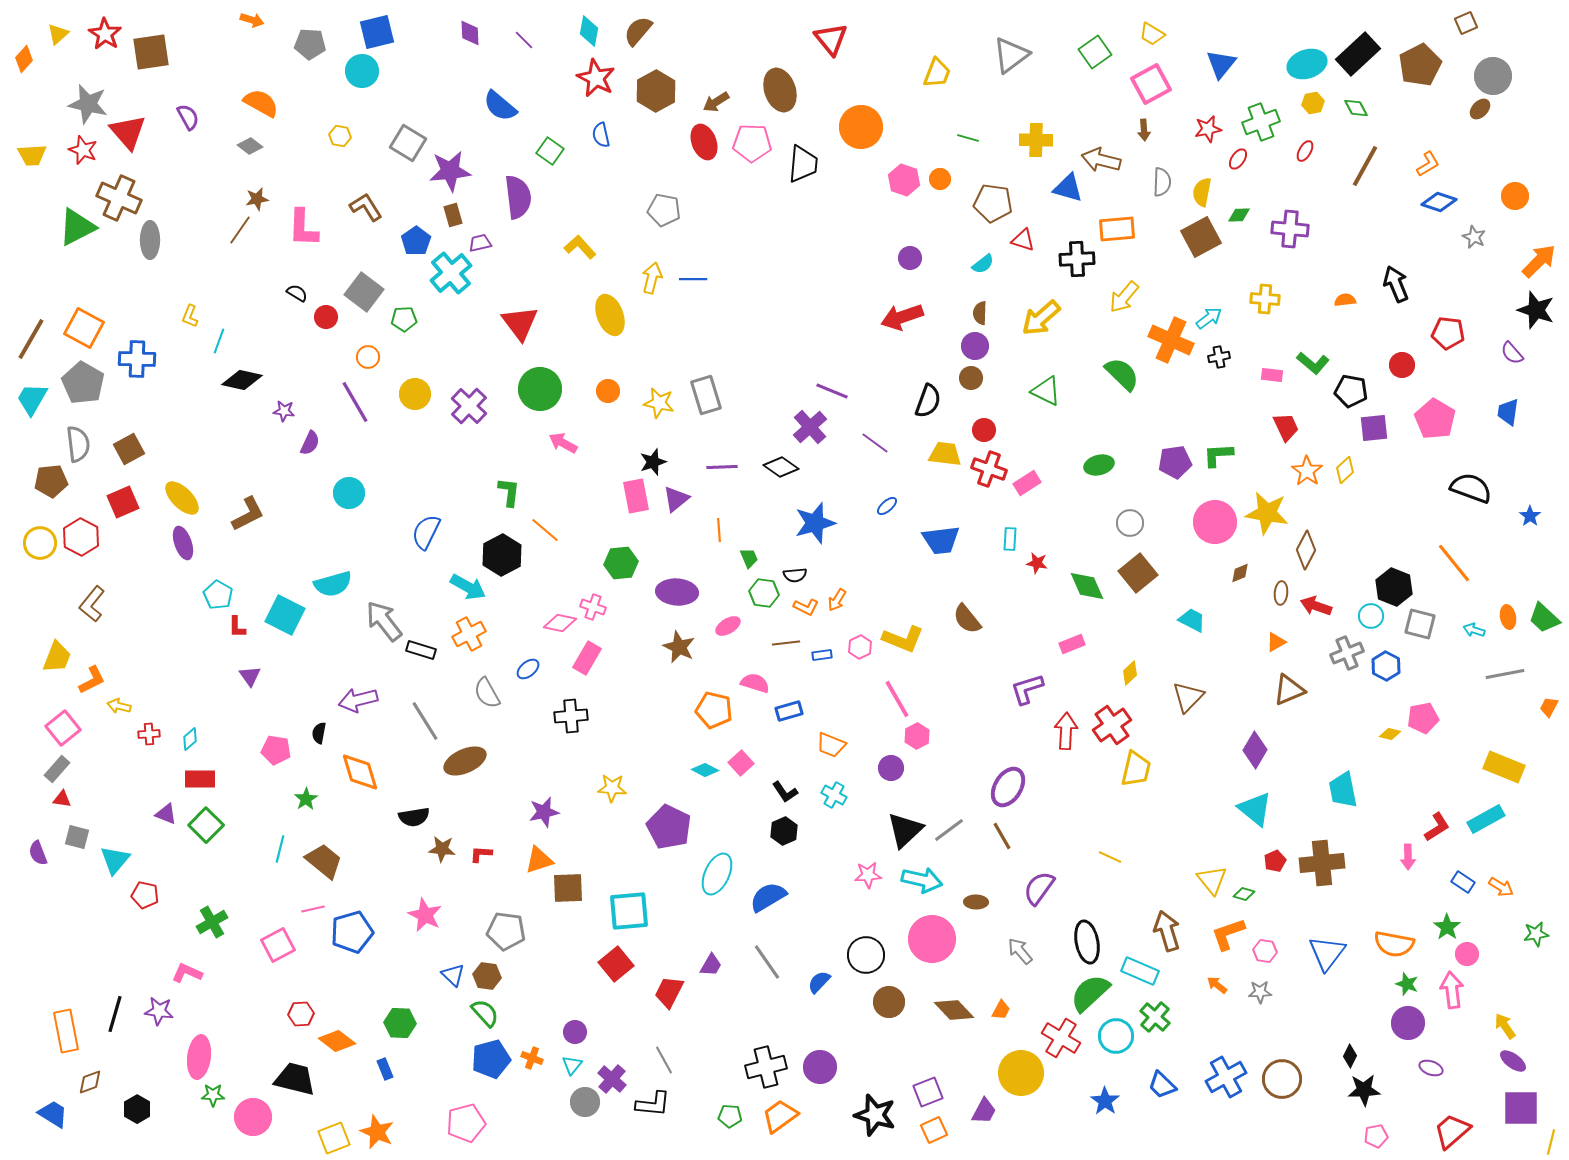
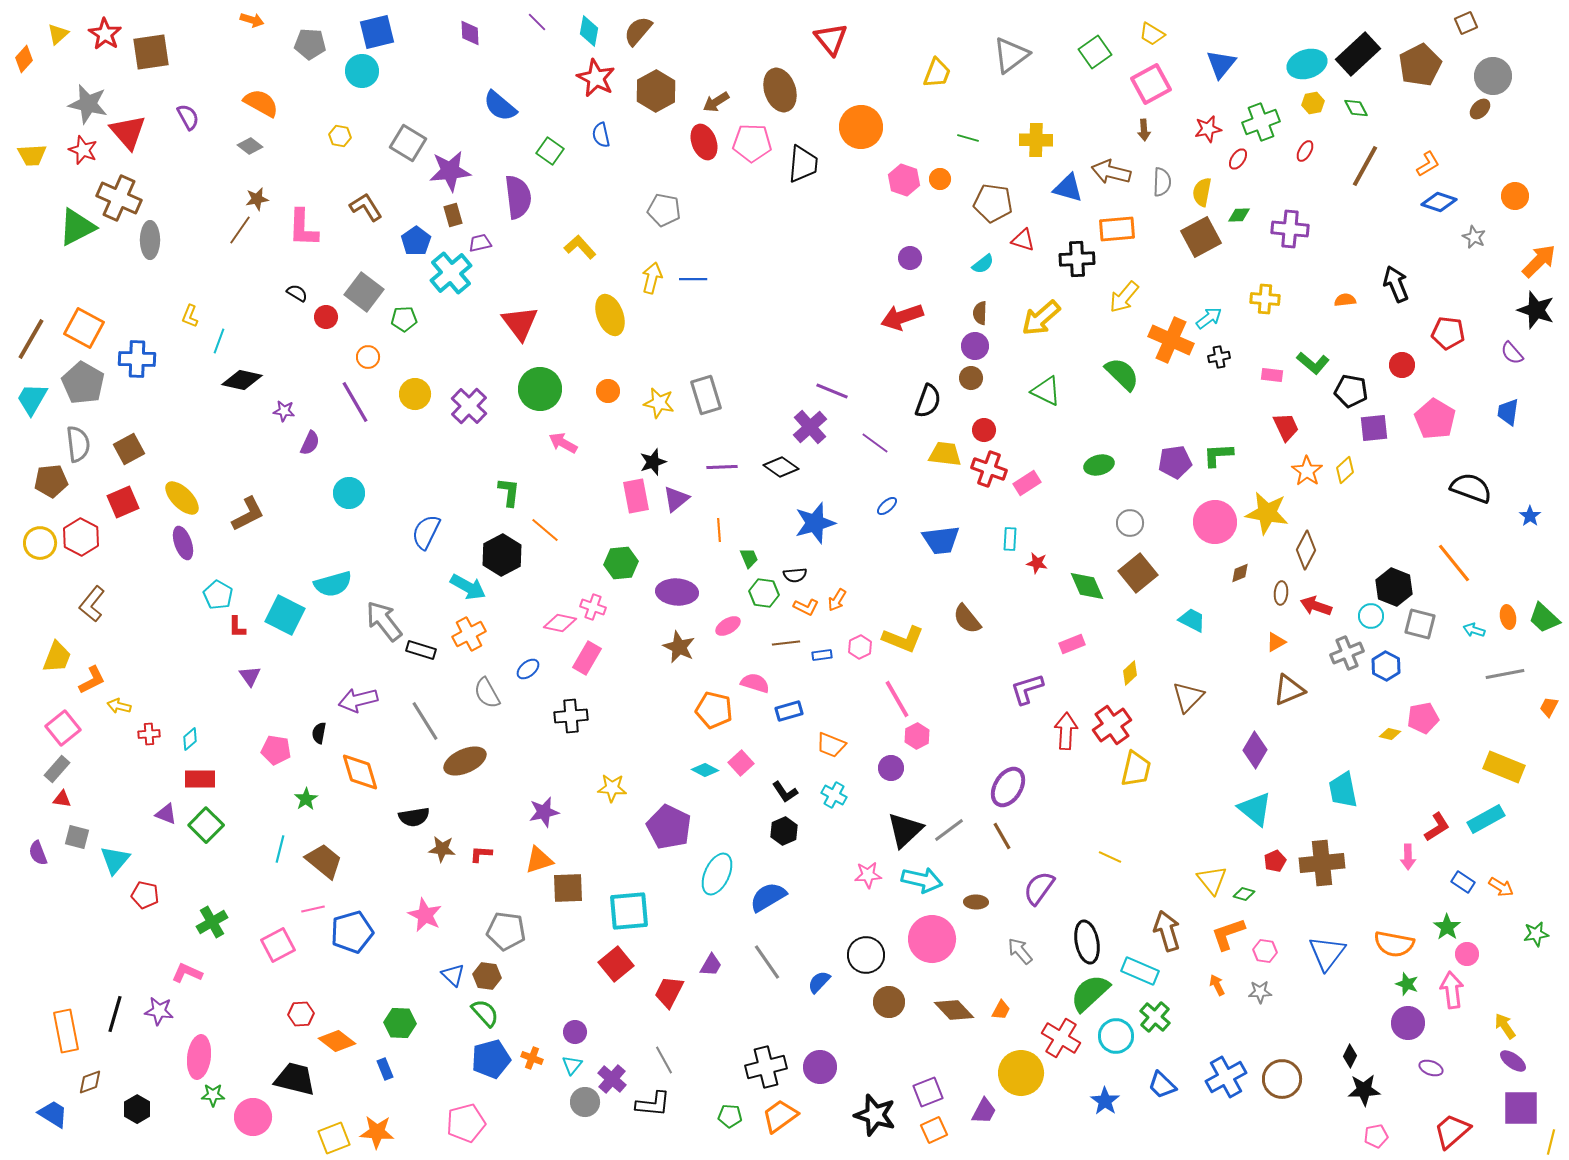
purple line at (524, 40): moved 13 px right, 18 px up
brown arrow at (1101, 160): moved 10 px right, 12 px down
orange arrow at (1217, 985): rotated 25 degrees clockwise
orange star at (377, 1132): rotated 20 degrees counterclockwise
